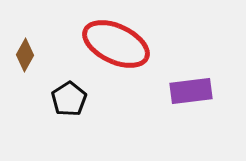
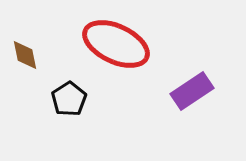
brown diamond: rotated 40 degrees counterclockwise
purple rectangle: moved 1 px right; rotated 27 degrees counterclockwise
